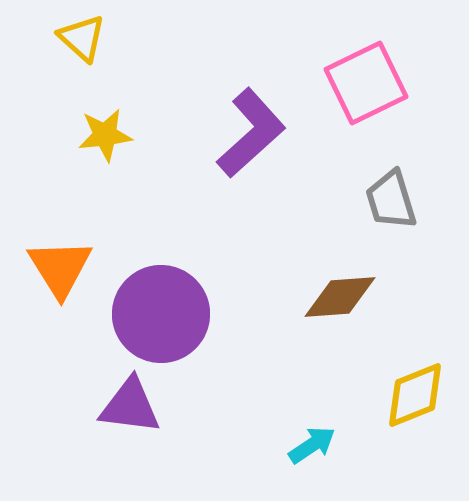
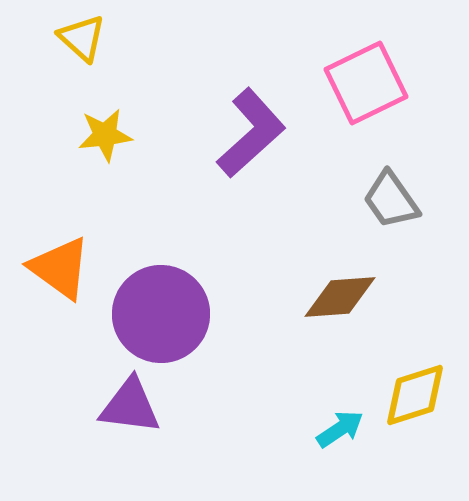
gray trapezoid: rotated 18 degrees counterclockwise
orange triangle: rotated 22 degrees counterclockwise
yellow diamond: rotated 4 degrees clockwise
cyan arrow: moved 28 px right, 16 px up
